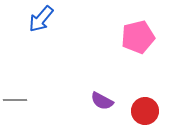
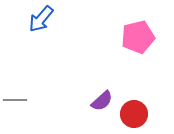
purple semicircle: rotated 70 degrees counterclockwise
red circle: moved 11 px left, 3 px down
